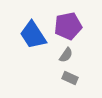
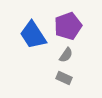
purple pentagon: rotated 8 degrees counterclockwise
gray rectangle: moved 6 px left
